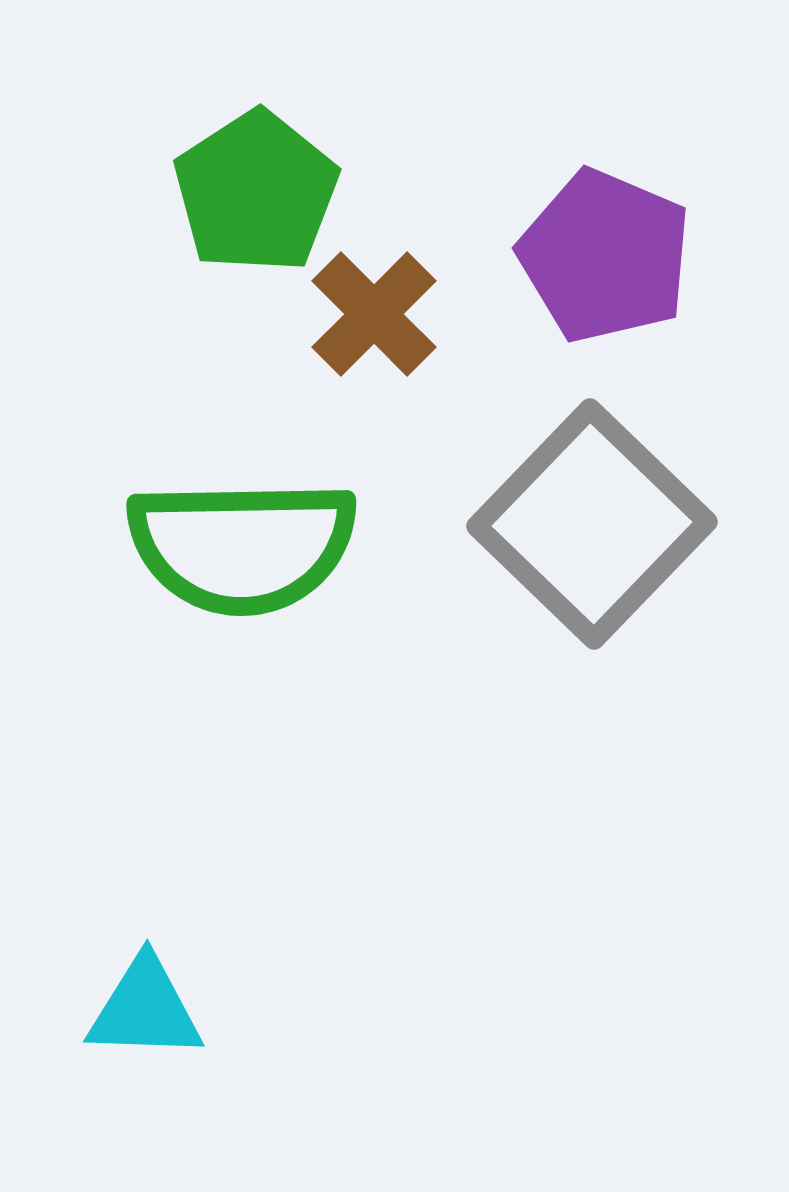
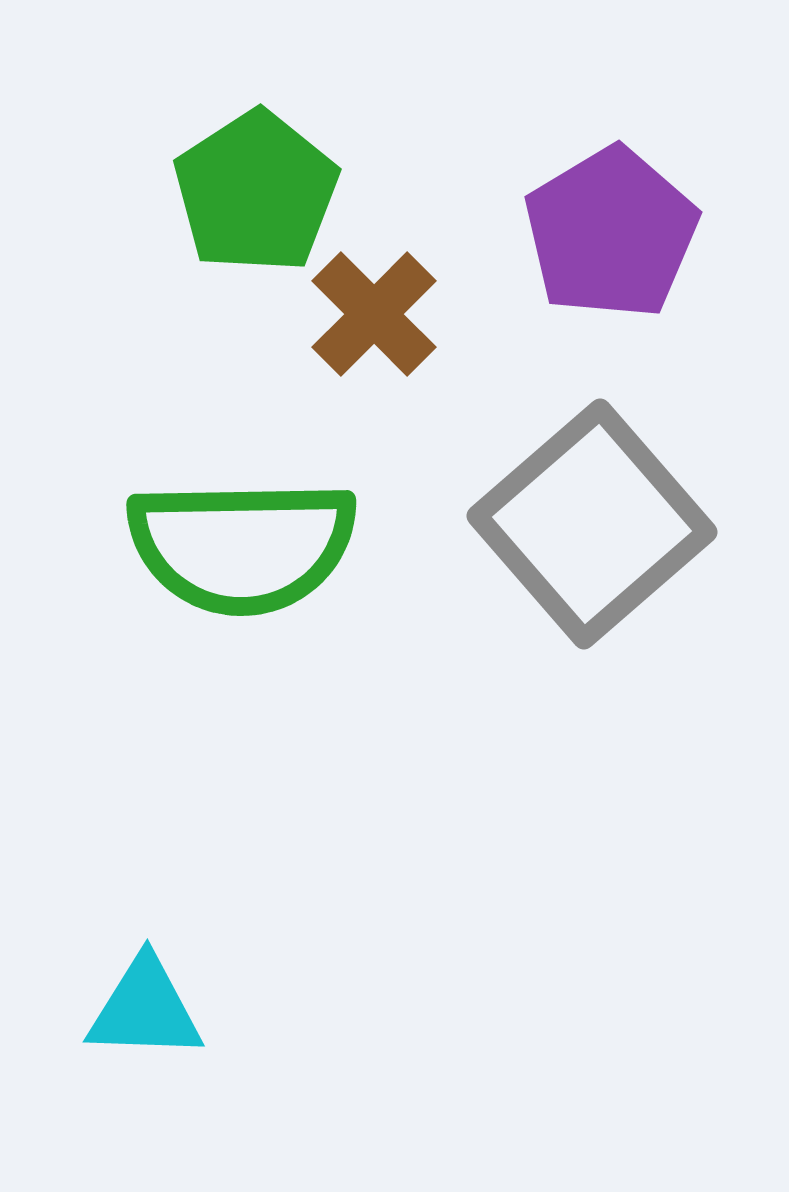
purple pentagon: moved 6 px right, 23 px up; rotated 18 degrees clockwise
gray square: rotated 5 degrees clockwise
